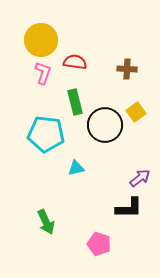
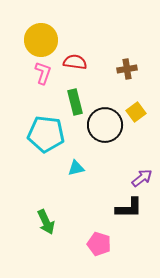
brown cross: rotated 12 degrees counterclockwise
purple arrow: moved 2 px right
